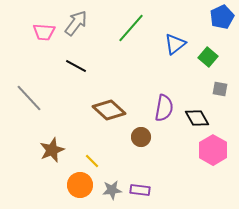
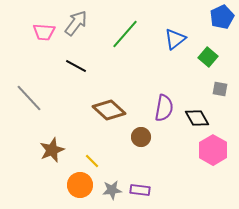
green line: moved 6 px left, 6 px down
blue triangle: moved 5 px up
